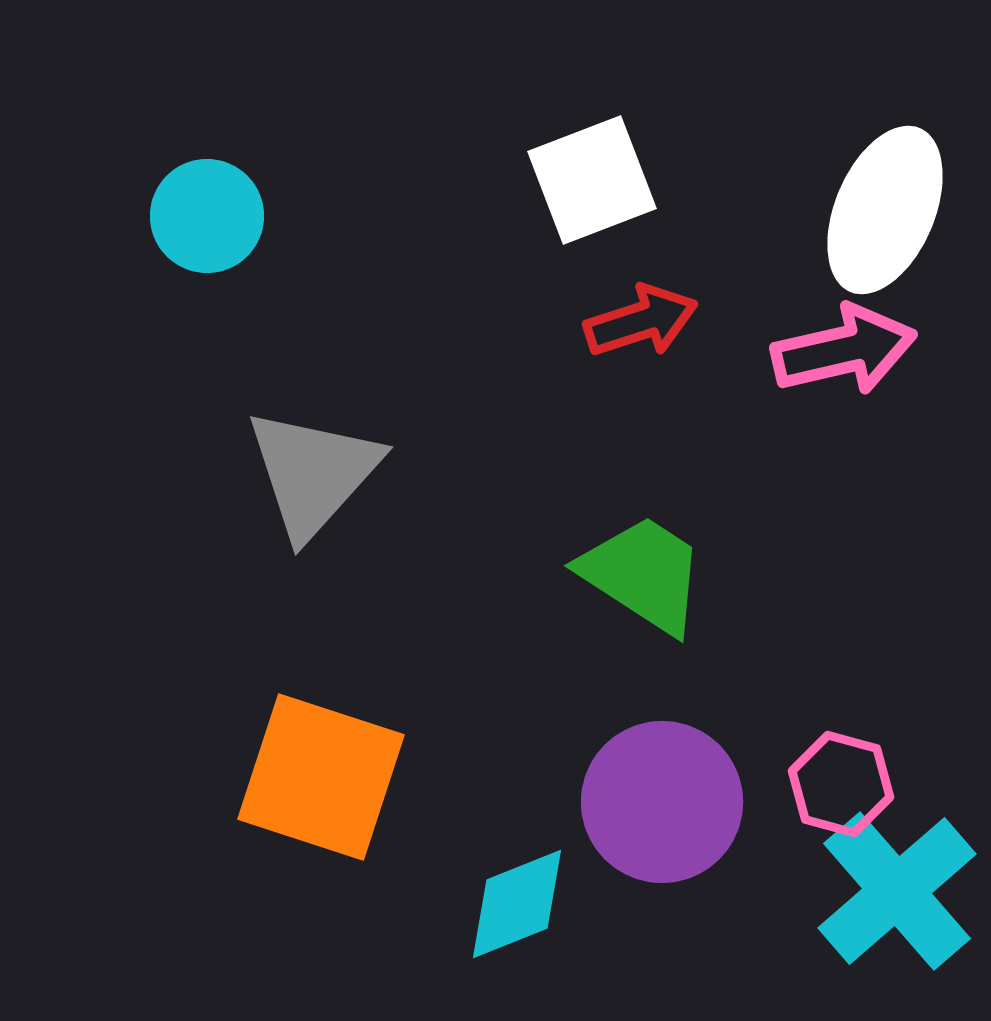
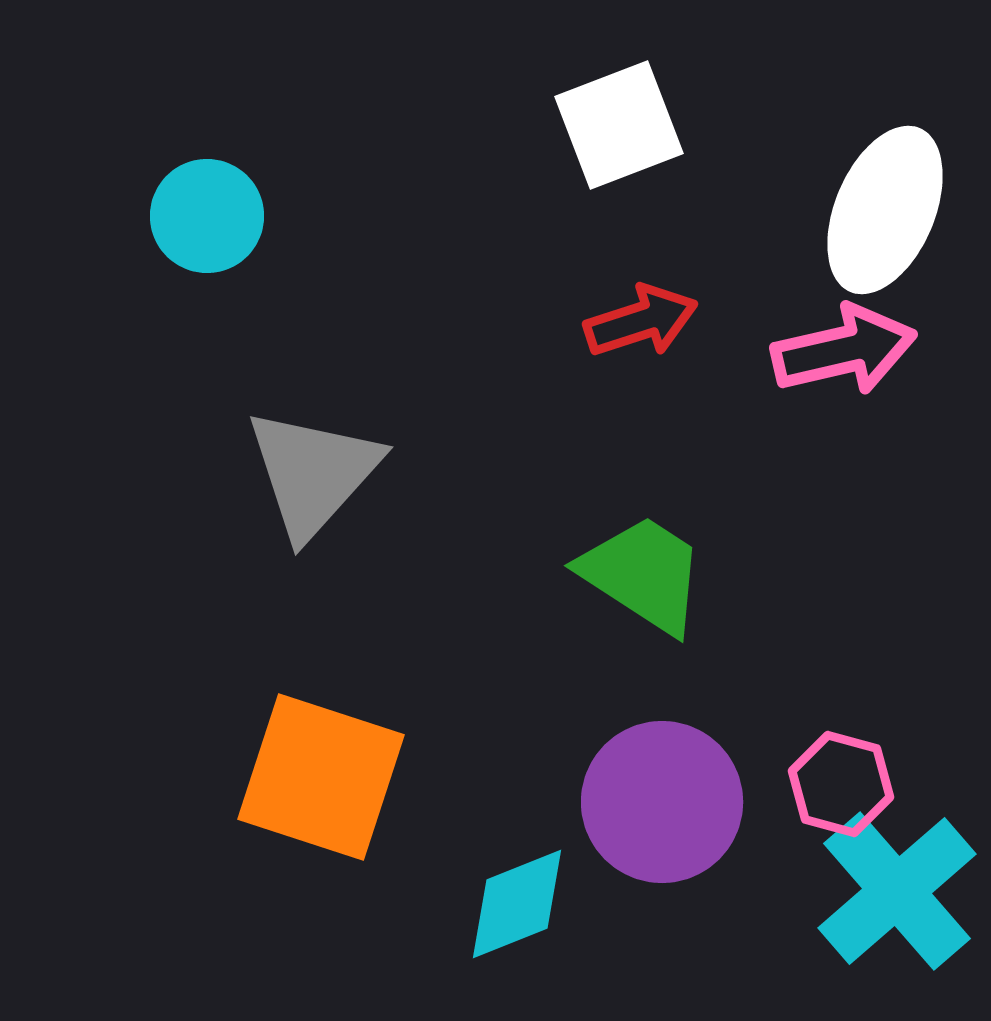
white square: moved 27 px right, 55 px up
